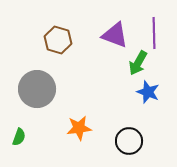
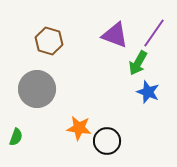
purple line: rotated 36 degrees clockwise
brown hexagon: moved 9 px left, 1 px down
orange star: rotated 15 degrees clockwise
green semicircle: moved 3 px left
black circle: moved 22 px left
